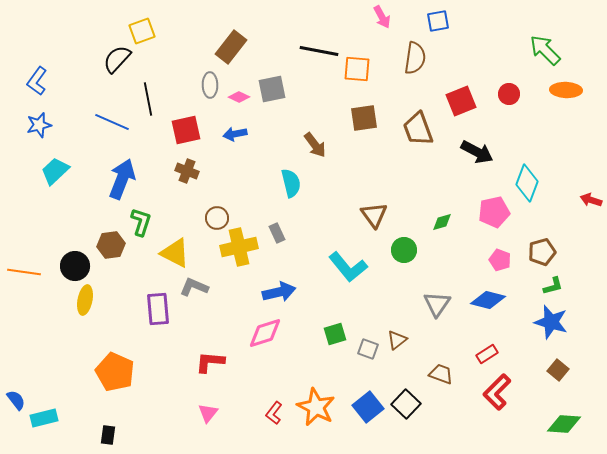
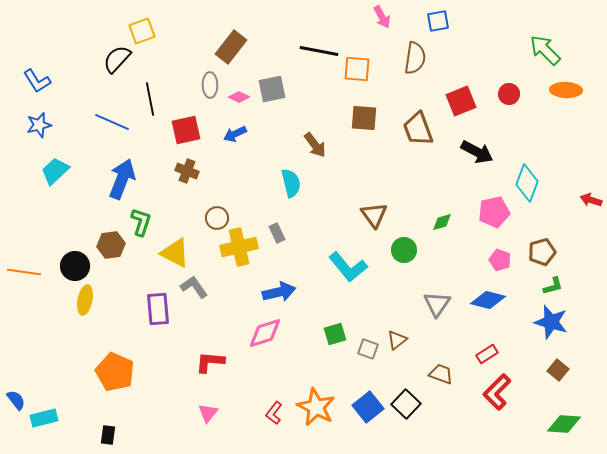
blue L-shape at (37, 81): rotated 68 degrees counterclockwise
black line at (148, 99): moved 2 px right
brown square at (364, 118): rotated 12 degrees clockwise
blue arrow at (235, 134): rotated 15 degrees counterclockwise
gray L-shape at (194, 287): rotated 32 degrees clockwise
